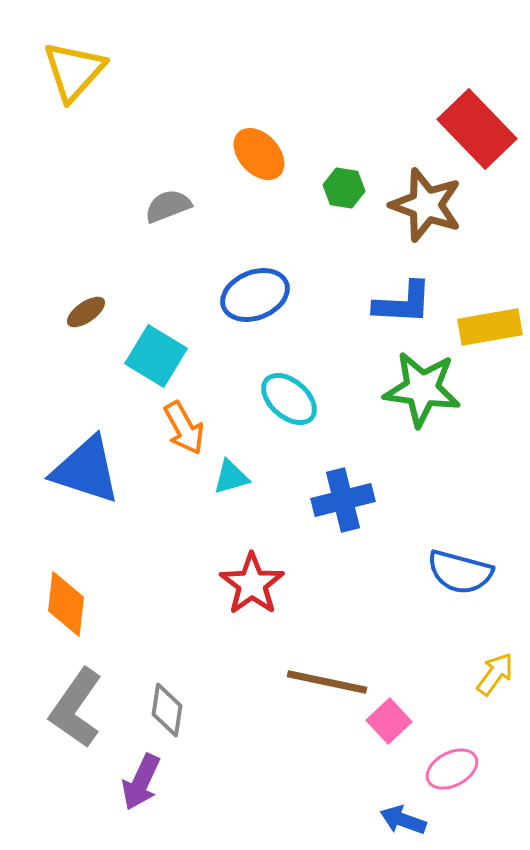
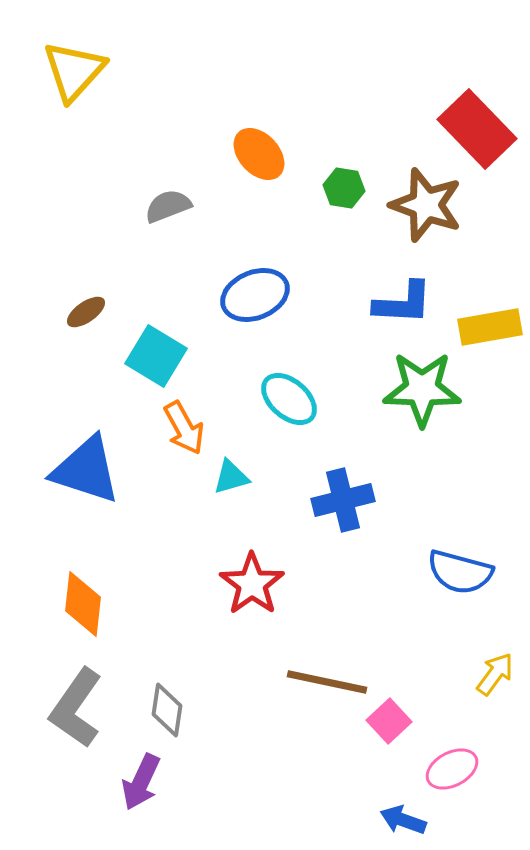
green star: rotated 6 degrees counterclockwise
orange diamond: moved 17 px right
